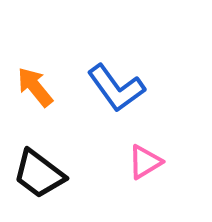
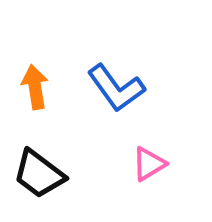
orange arrow: rotated 30 degrees clockwise
pink triangle: moved 4 px right, 2 px down
